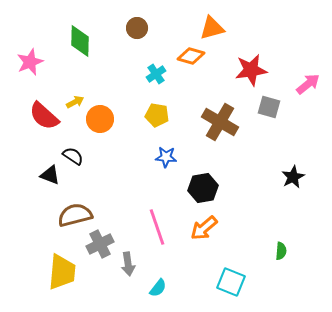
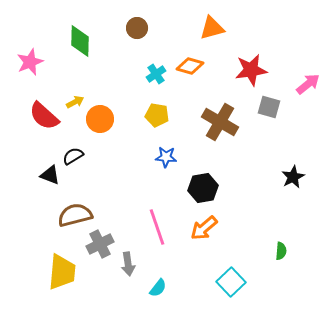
orange diamond: moved 1 px left, 10 px down
black semicircle: rotated 65 degrees counterclockwise
cyan square: rotated 24 degrees clockwise
